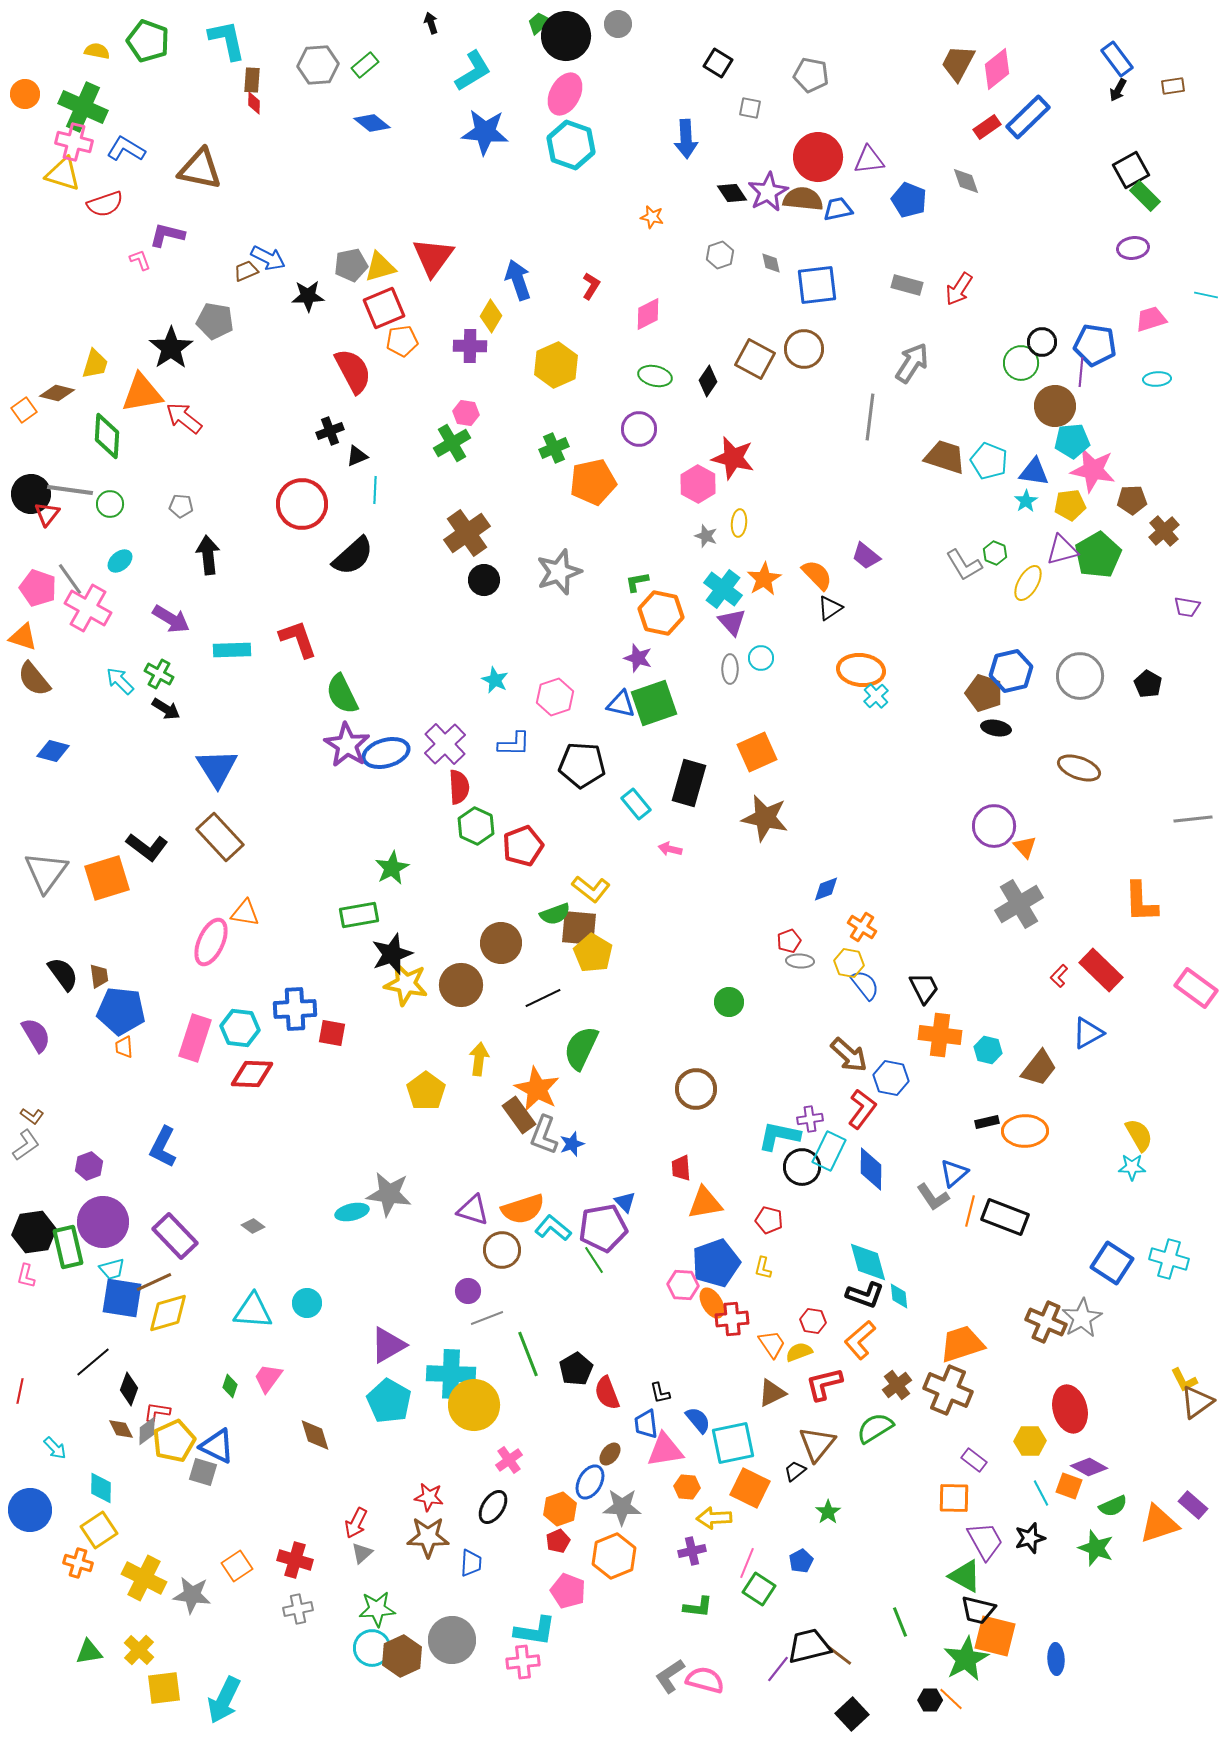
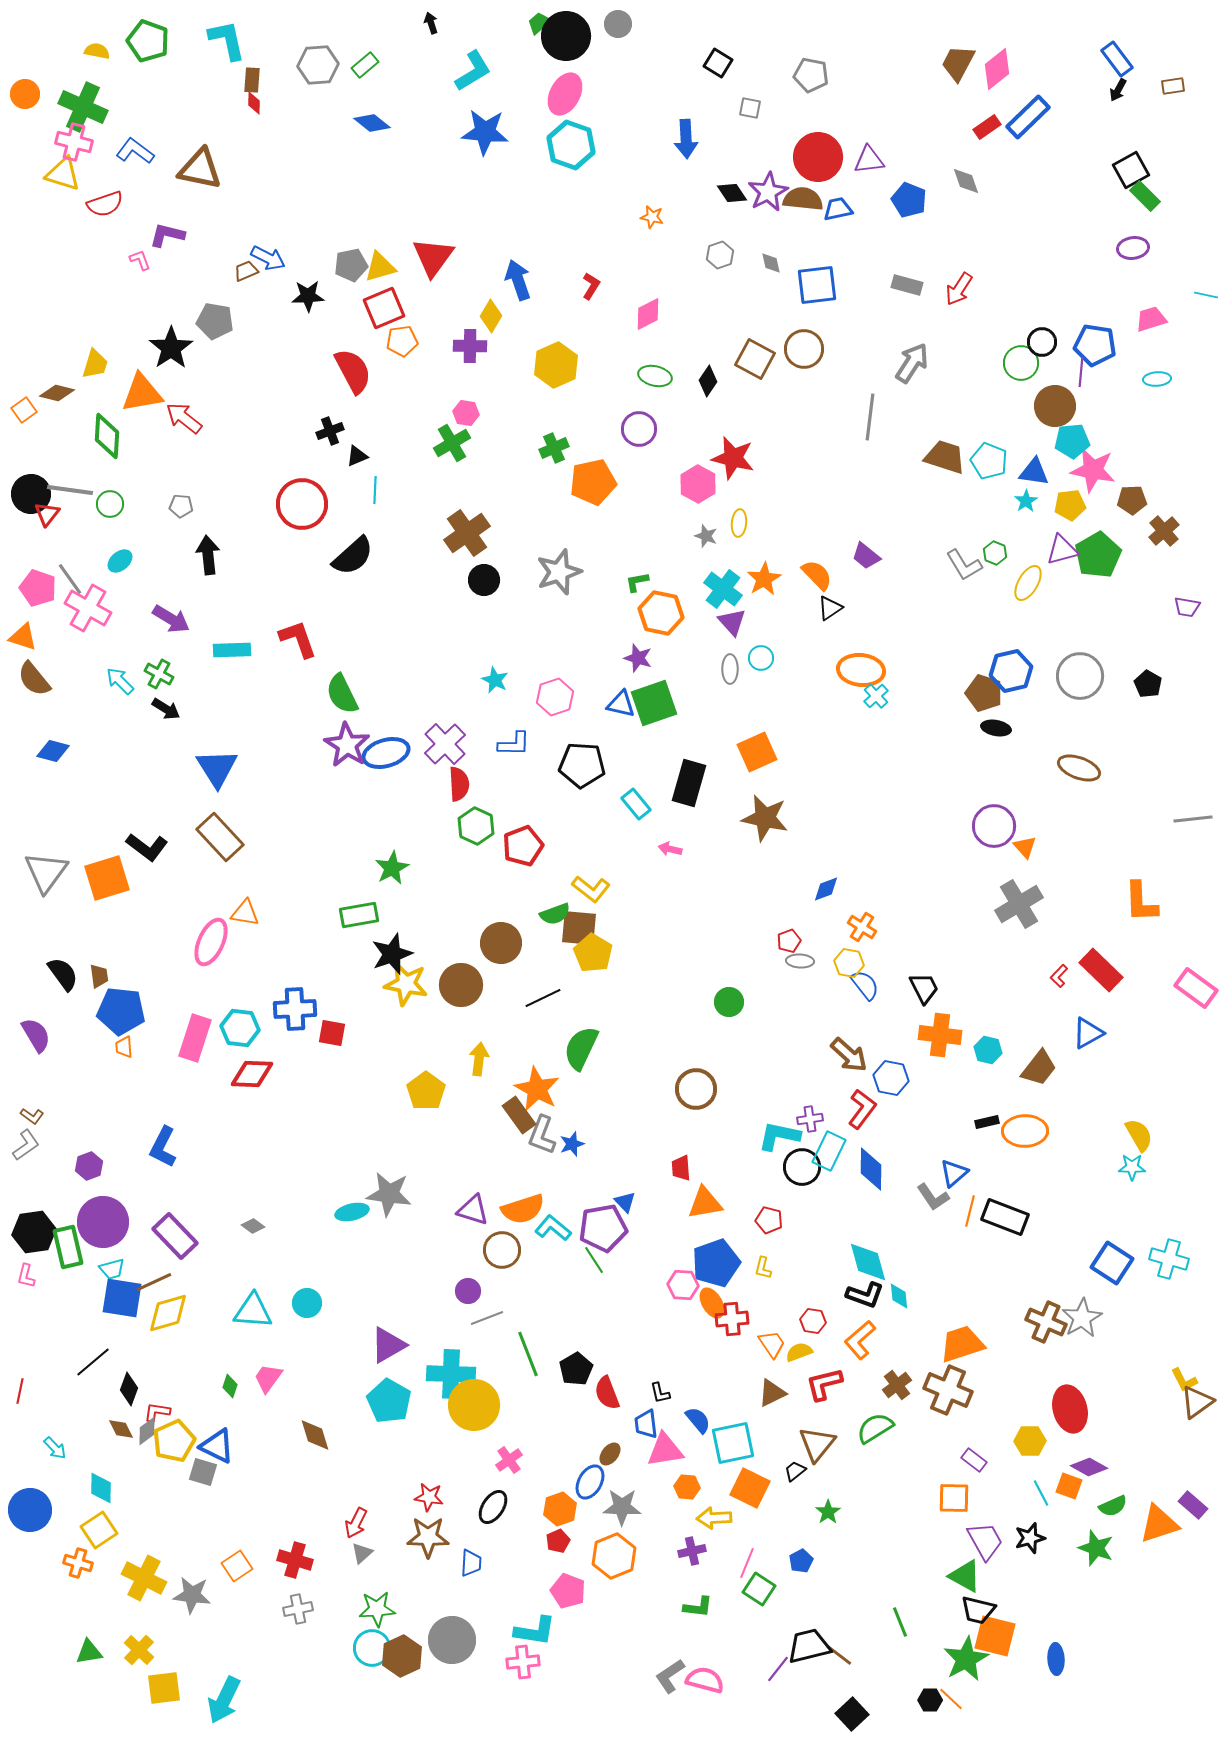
blue L-shape at (126, 149): moved 9 px right, 2 px down; rotated 6 degrees clockwise
red semicircle at (459, 787): moved 3 px up
gray L-shape at (544, 1135): moved 2 px left
